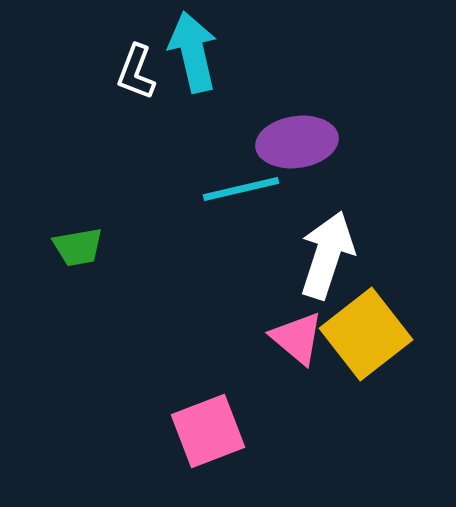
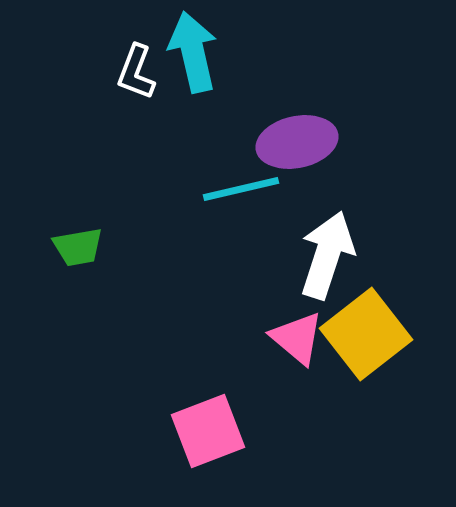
purple ellipse: rotated 4 degrees counterclockwise
